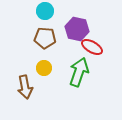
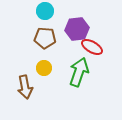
purple hexagon: rotated 20 degrees counterclockwise
